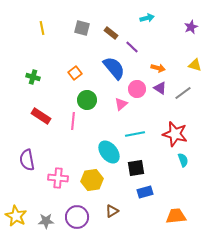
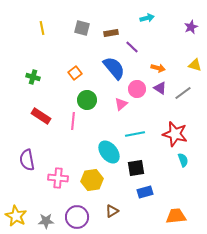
brown rectangle: rotated 48 degrees counterclockwise
